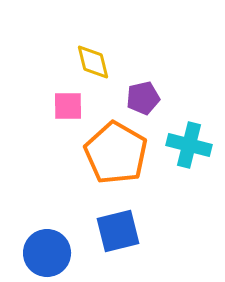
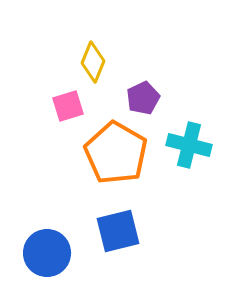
yellow diamond: rotated 36 degrees clockwise
purple pentagon: rotated 12 degrees counterclockwise
pink square: rotated 16 degrees counterclockwise
